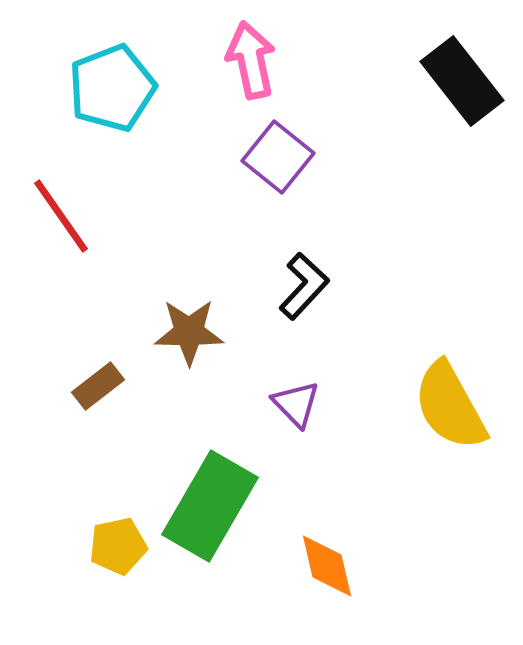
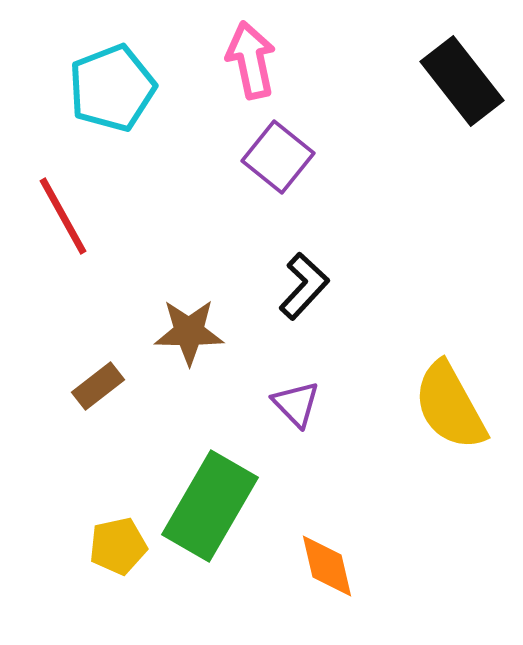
red line: moved 2 px right; rotated 6 degrees clockwise
